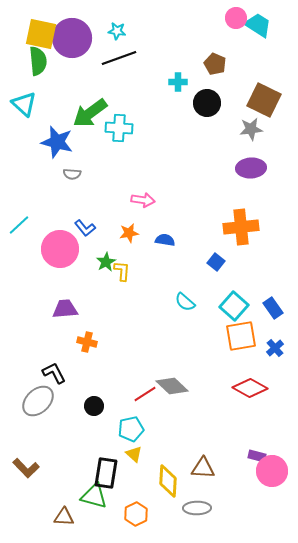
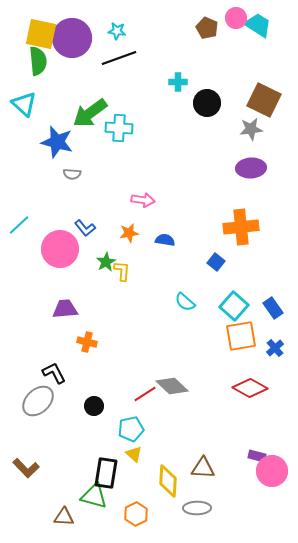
brown pentagon at (215, 64): moved 8 px left, 36 px up
